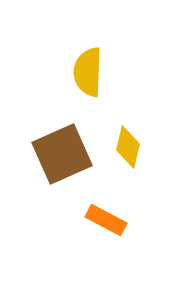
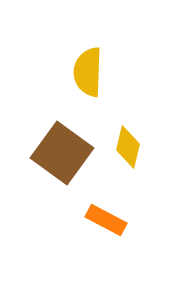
brown square: moved 1 px up; rotated 30 degrees counterclockwise
